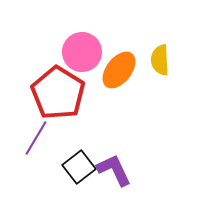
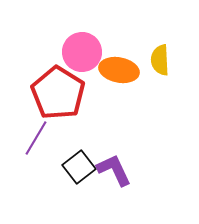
orange ellipse: rotated 63 degrees clockwise
